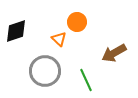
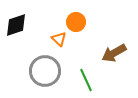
orange circle: moved 1 px left
black diamond: moved 6 px up
